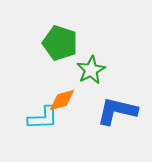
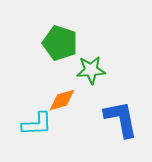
green star: rotated 24 degrees clockwise
blue L-shape: moved 4 px right, 8 px down; rotated 66 degrees clockwise
cyan L-shape: moved 6 px left, 6 px down
